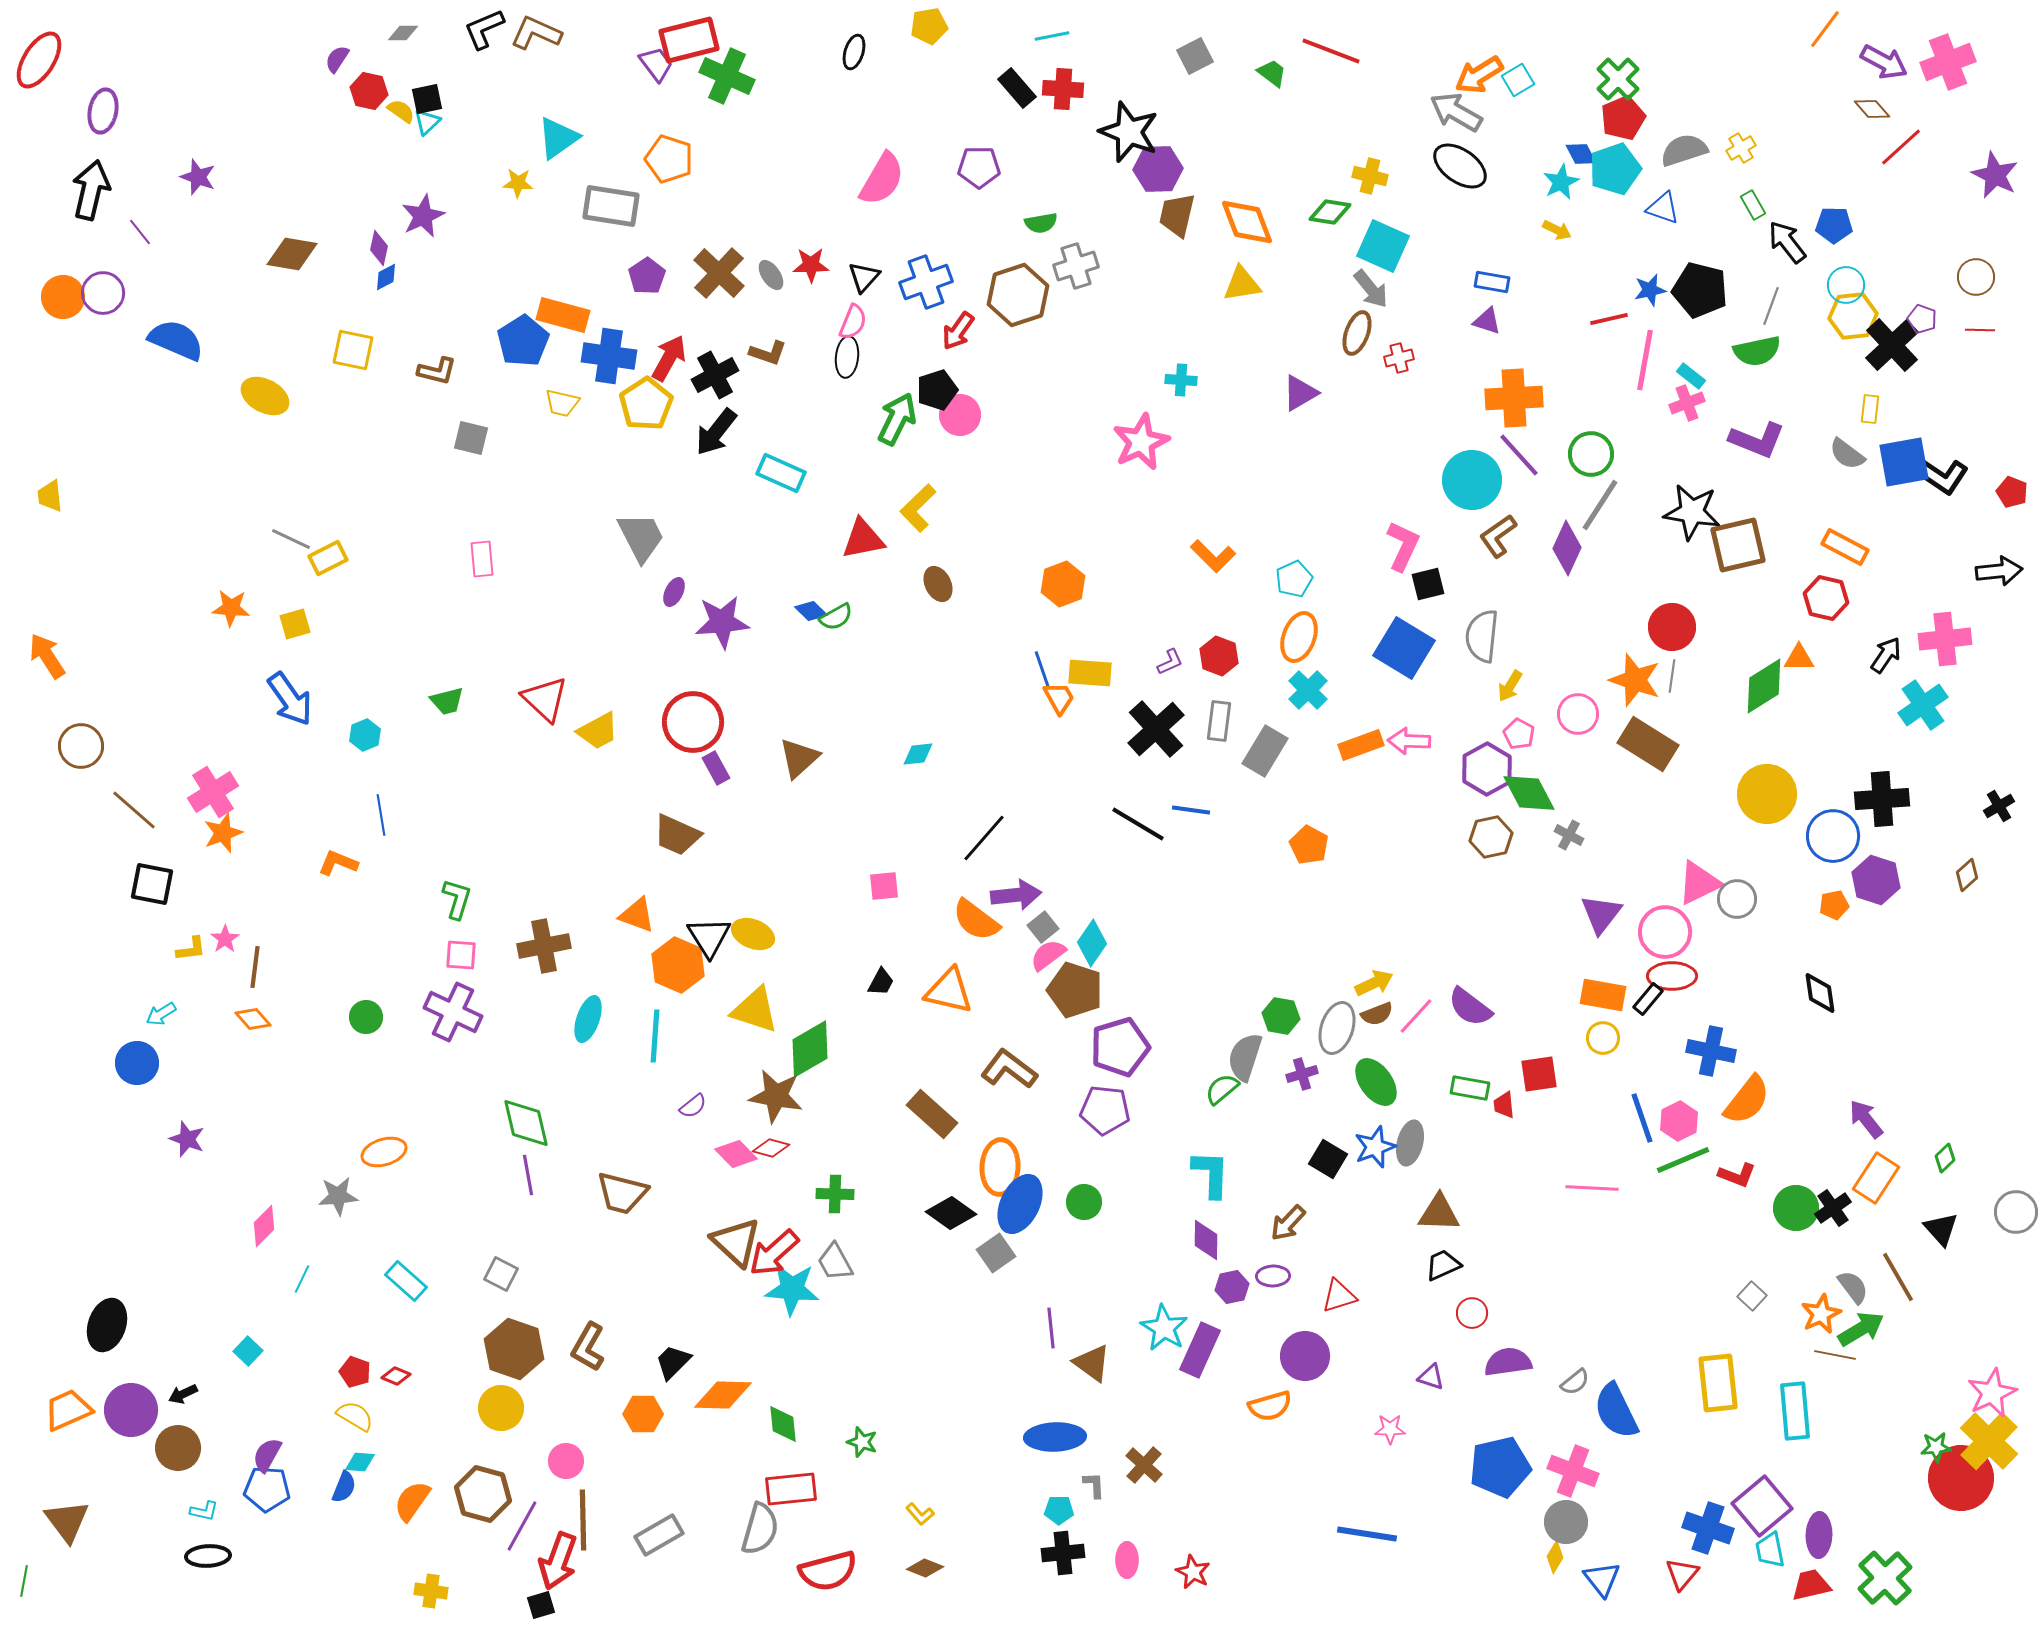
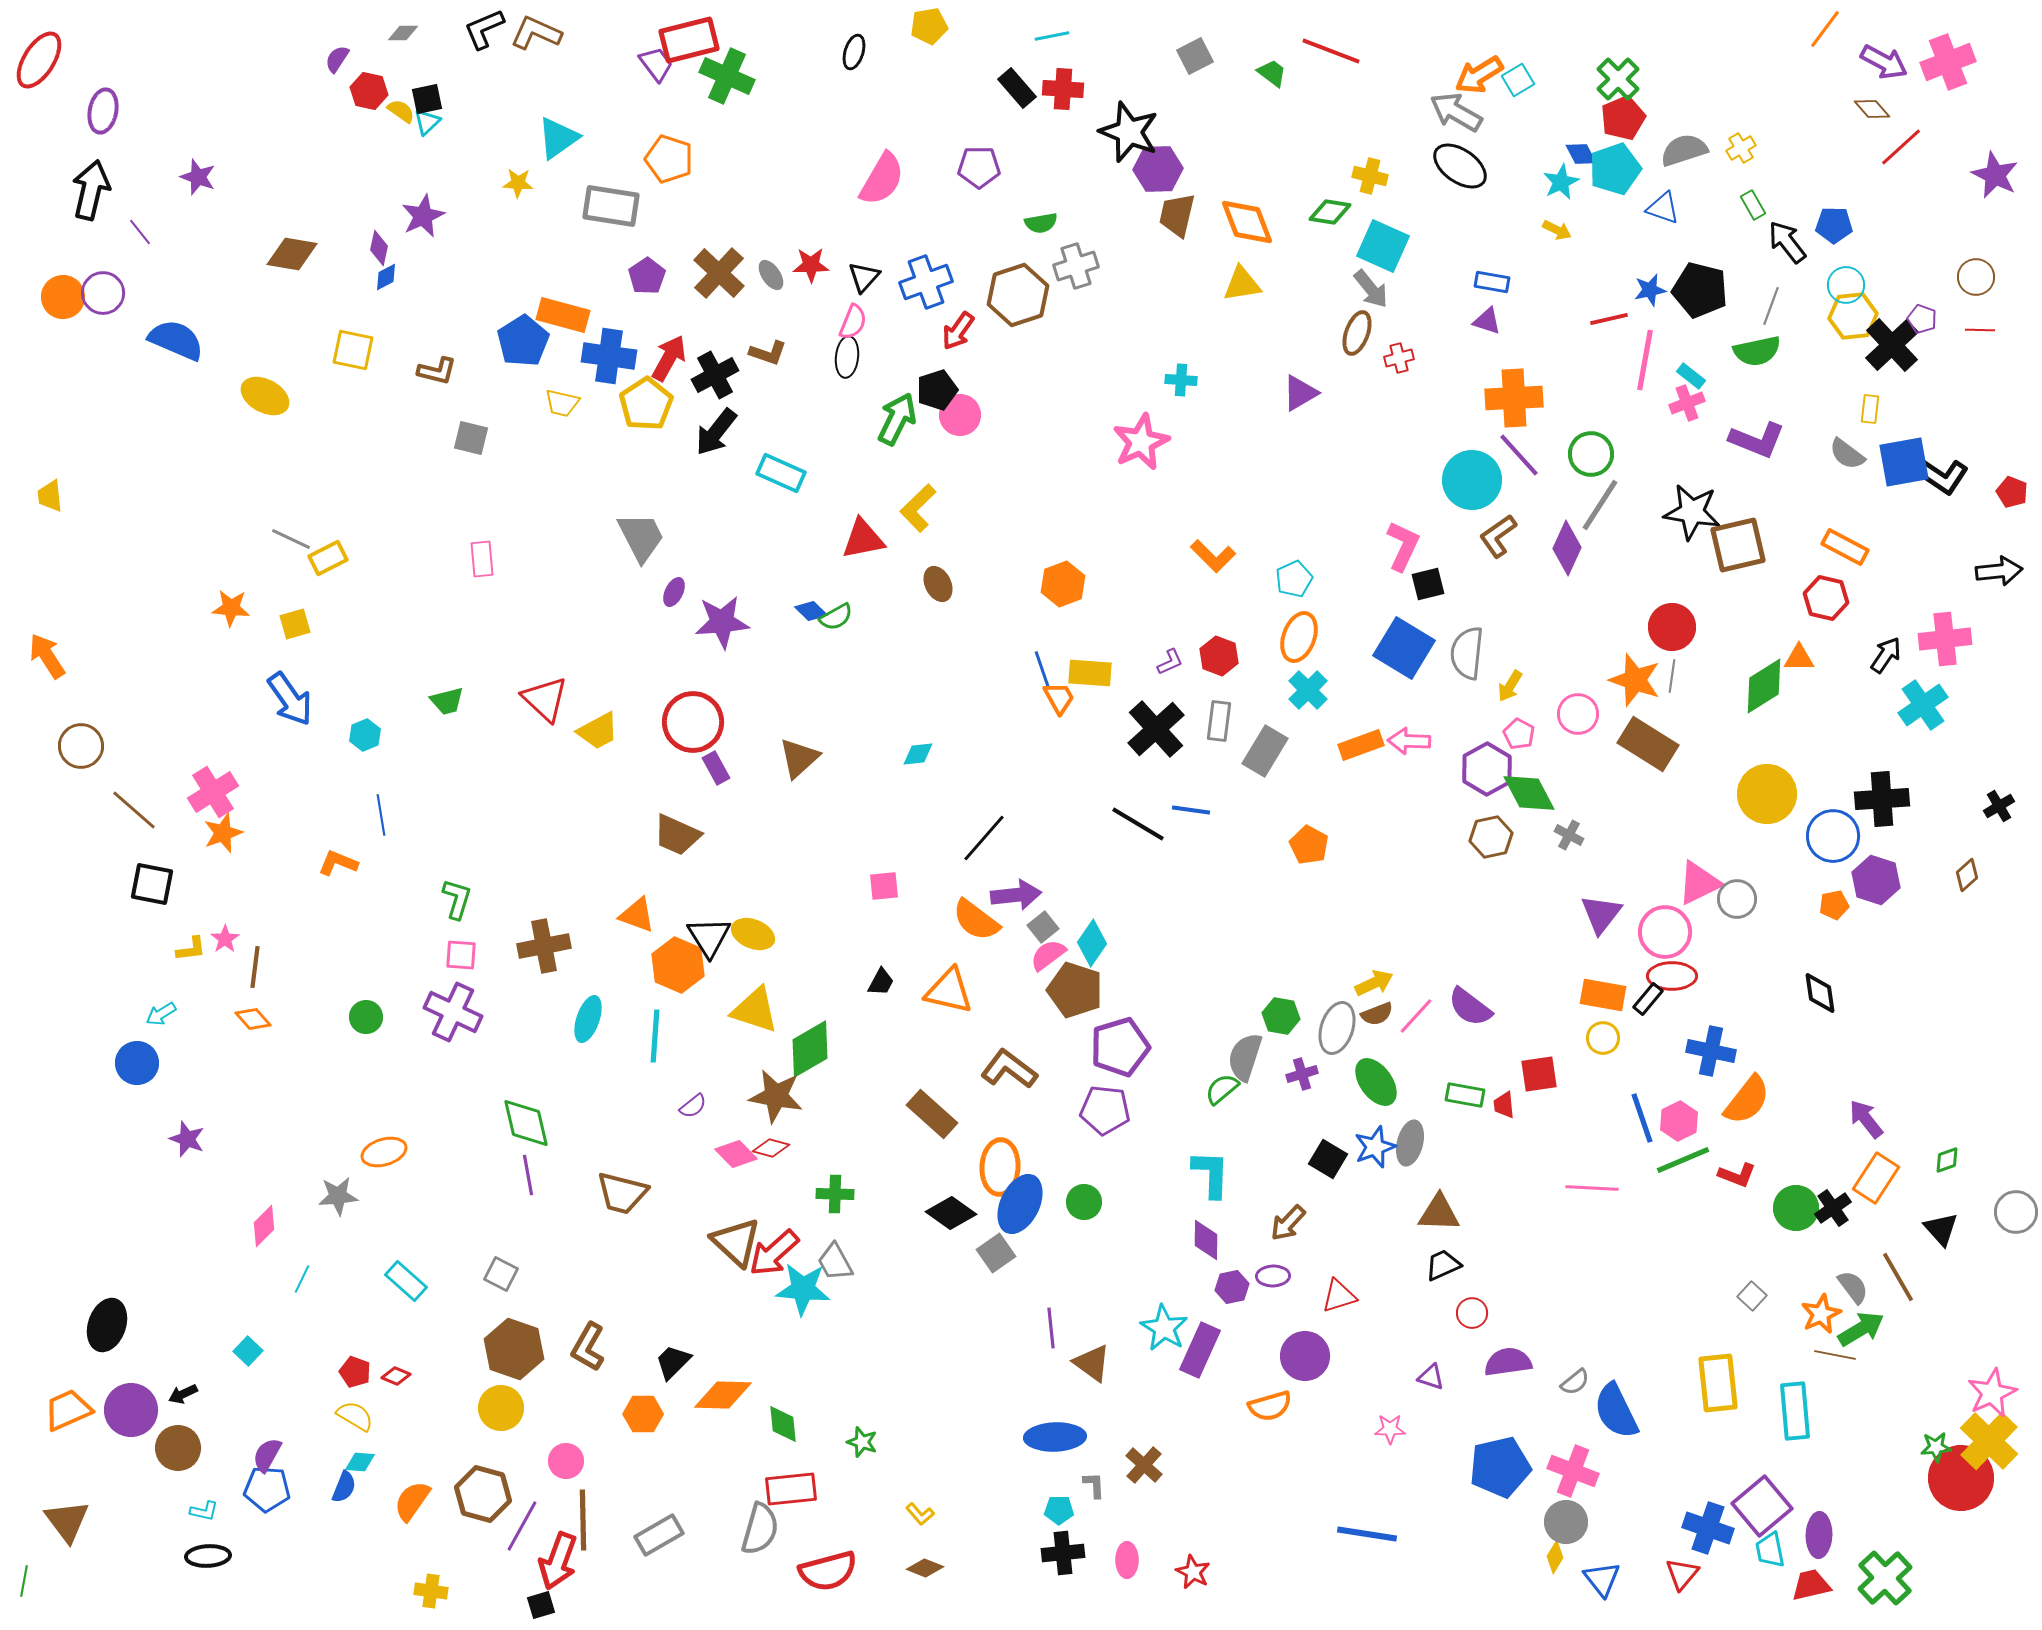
gray semicircle at (1482, 636): moved 15 px left, 17 px down
green rectangle at (1470, 1088): moved 5 px left, 7 px down
green diamond at (1945, 1158): moved 2 px right, 2 px down; rotated 24 degrees clockwise
cyan star at (792, 1289): moved 11 px right
